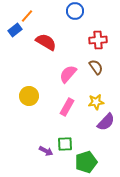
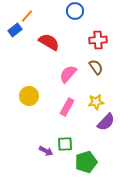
red semicircle: moved 3 px right
